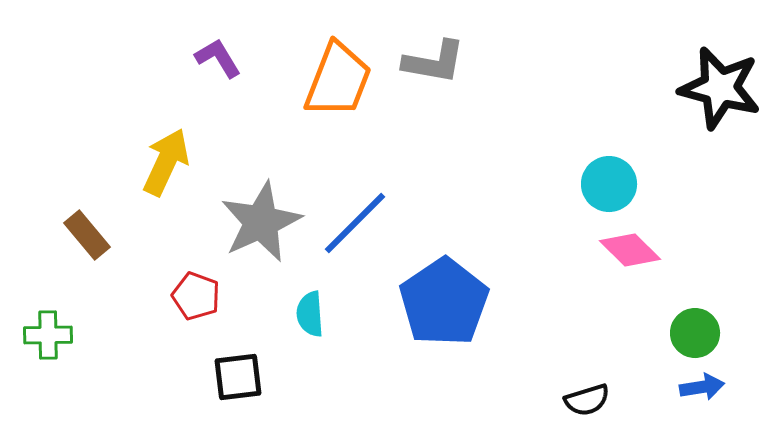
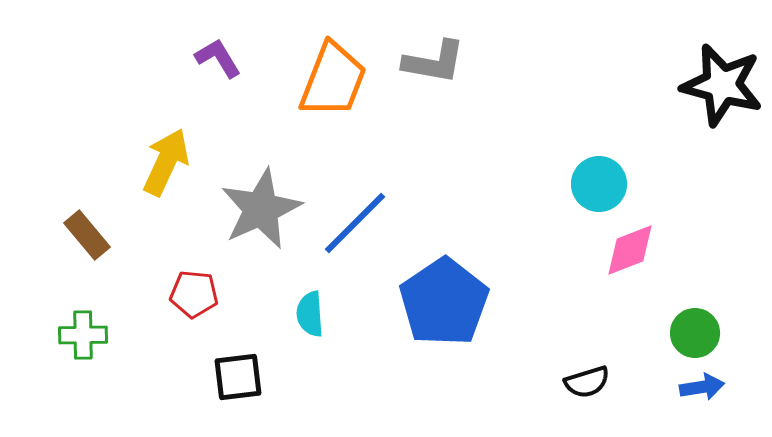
orange trapezoid: moved 5 px left
black star: moved 2 px right, 3 px up
cyan circle: moved 10 px left
gray star: moved 13 px up
pink diamond: rotated 66 degrees counterclockwise
red pentagon: moved 2 px left, 2 px up; rotated 15 degrees counterclockwise
green cross: moved 35 px right
black semicircle: moved 18 px up
